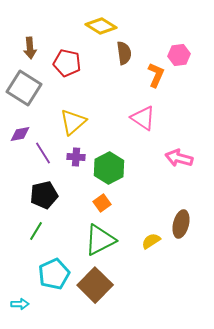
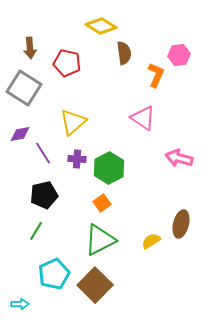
purple cross: moved 1 px right, 2 px down
